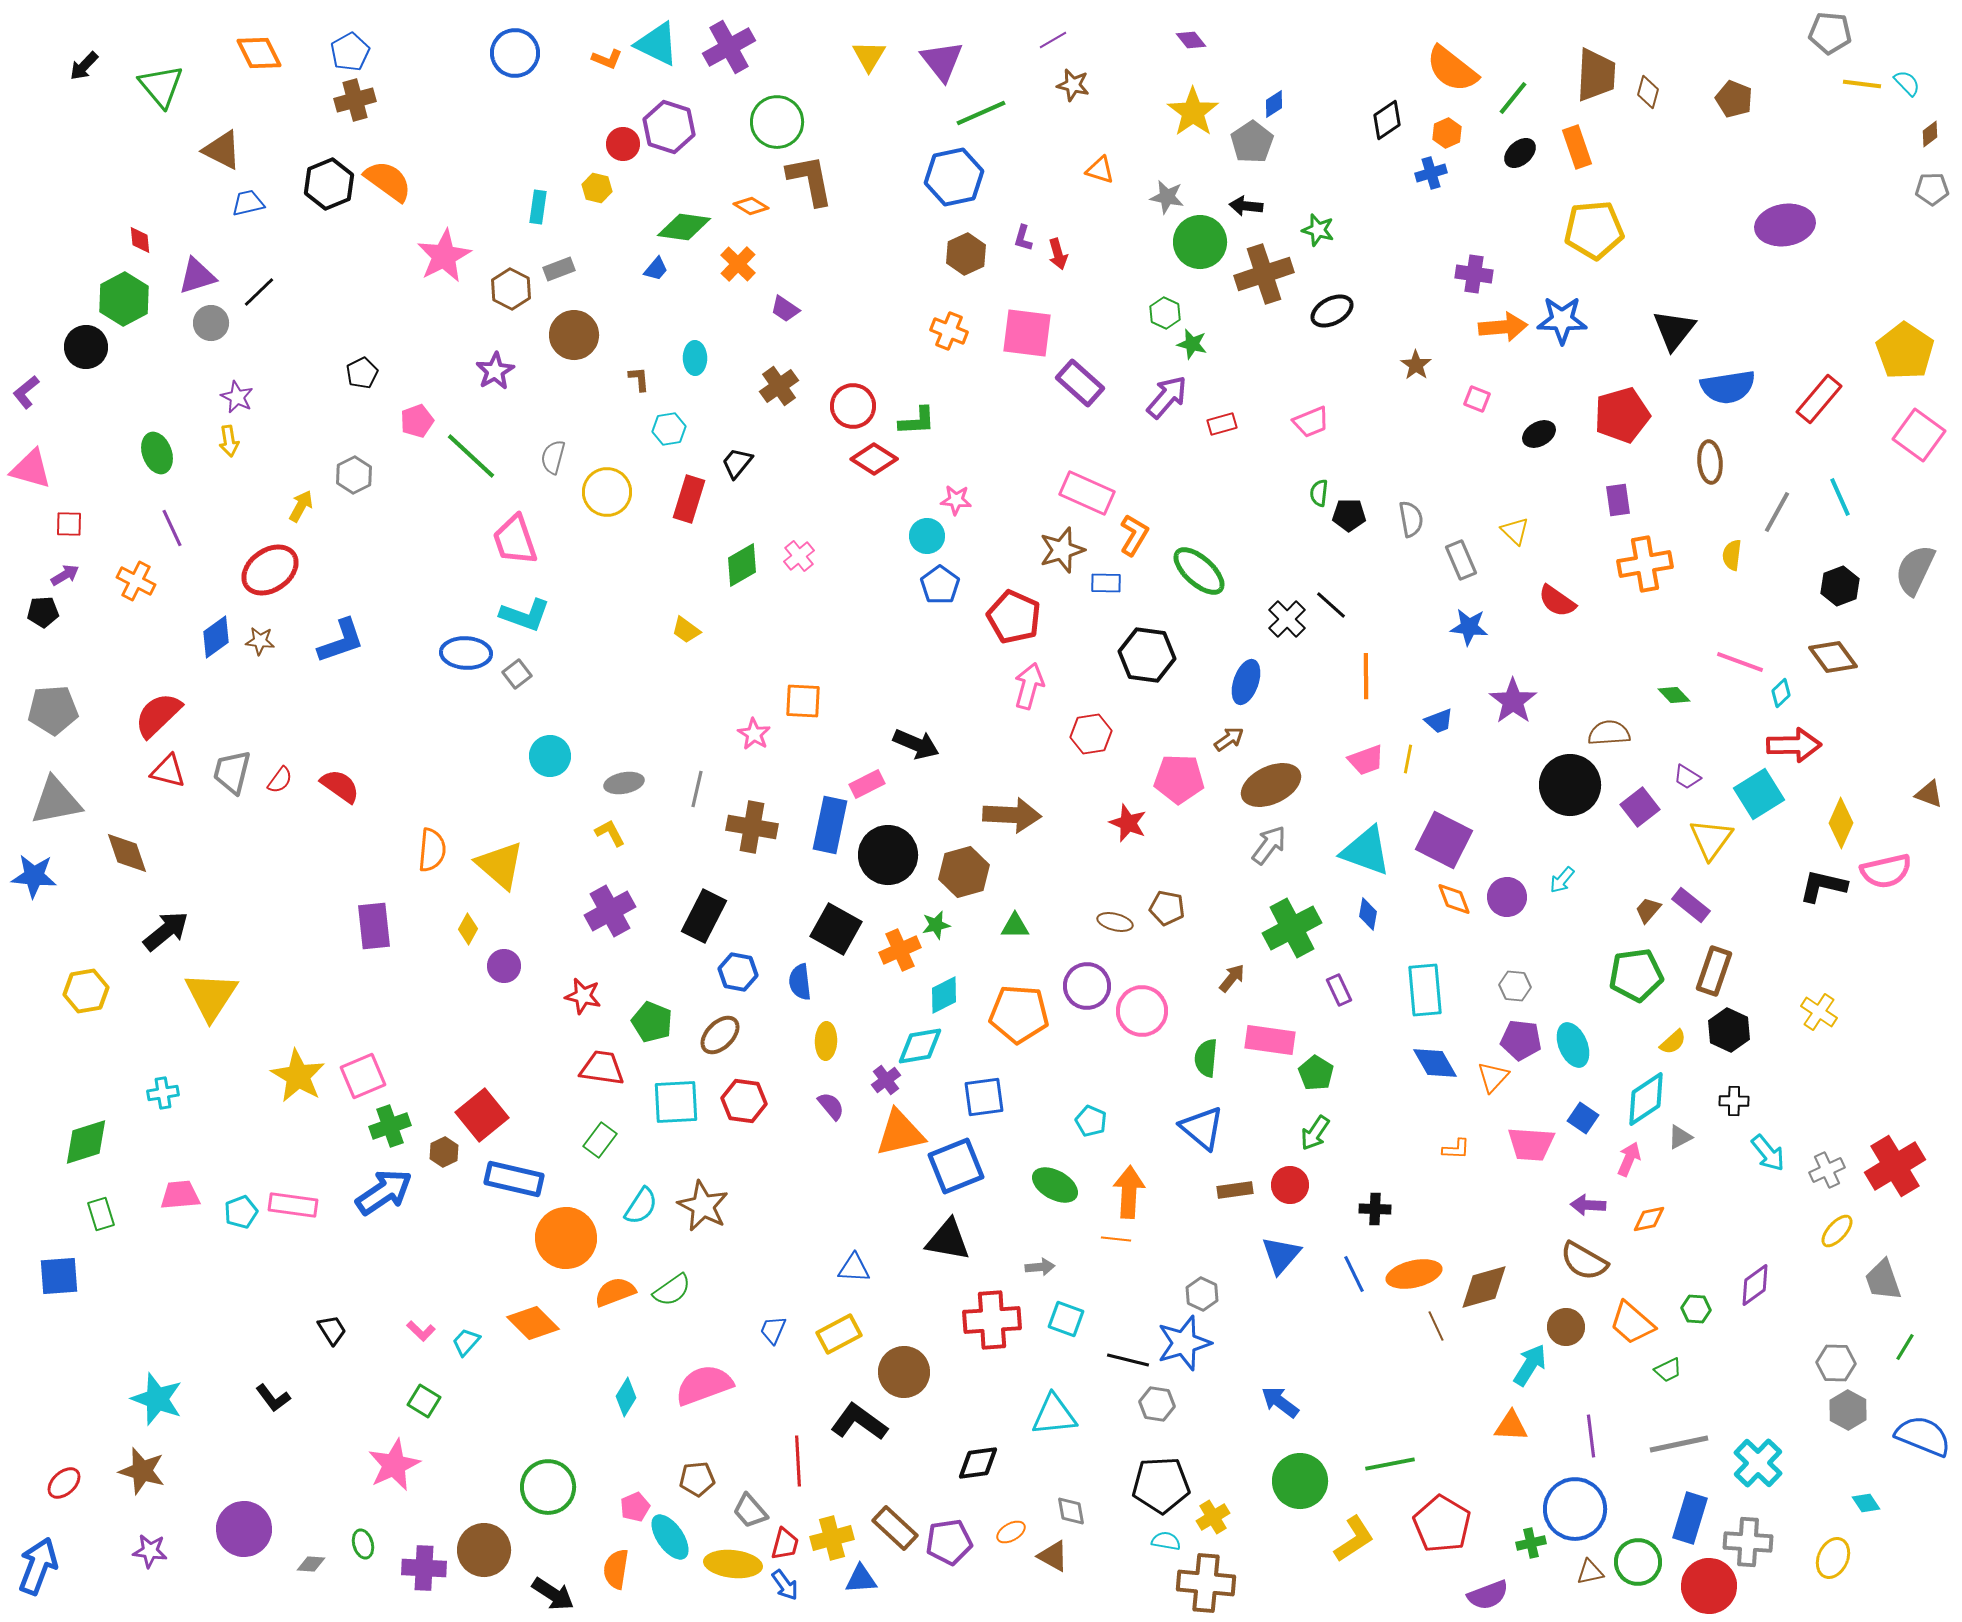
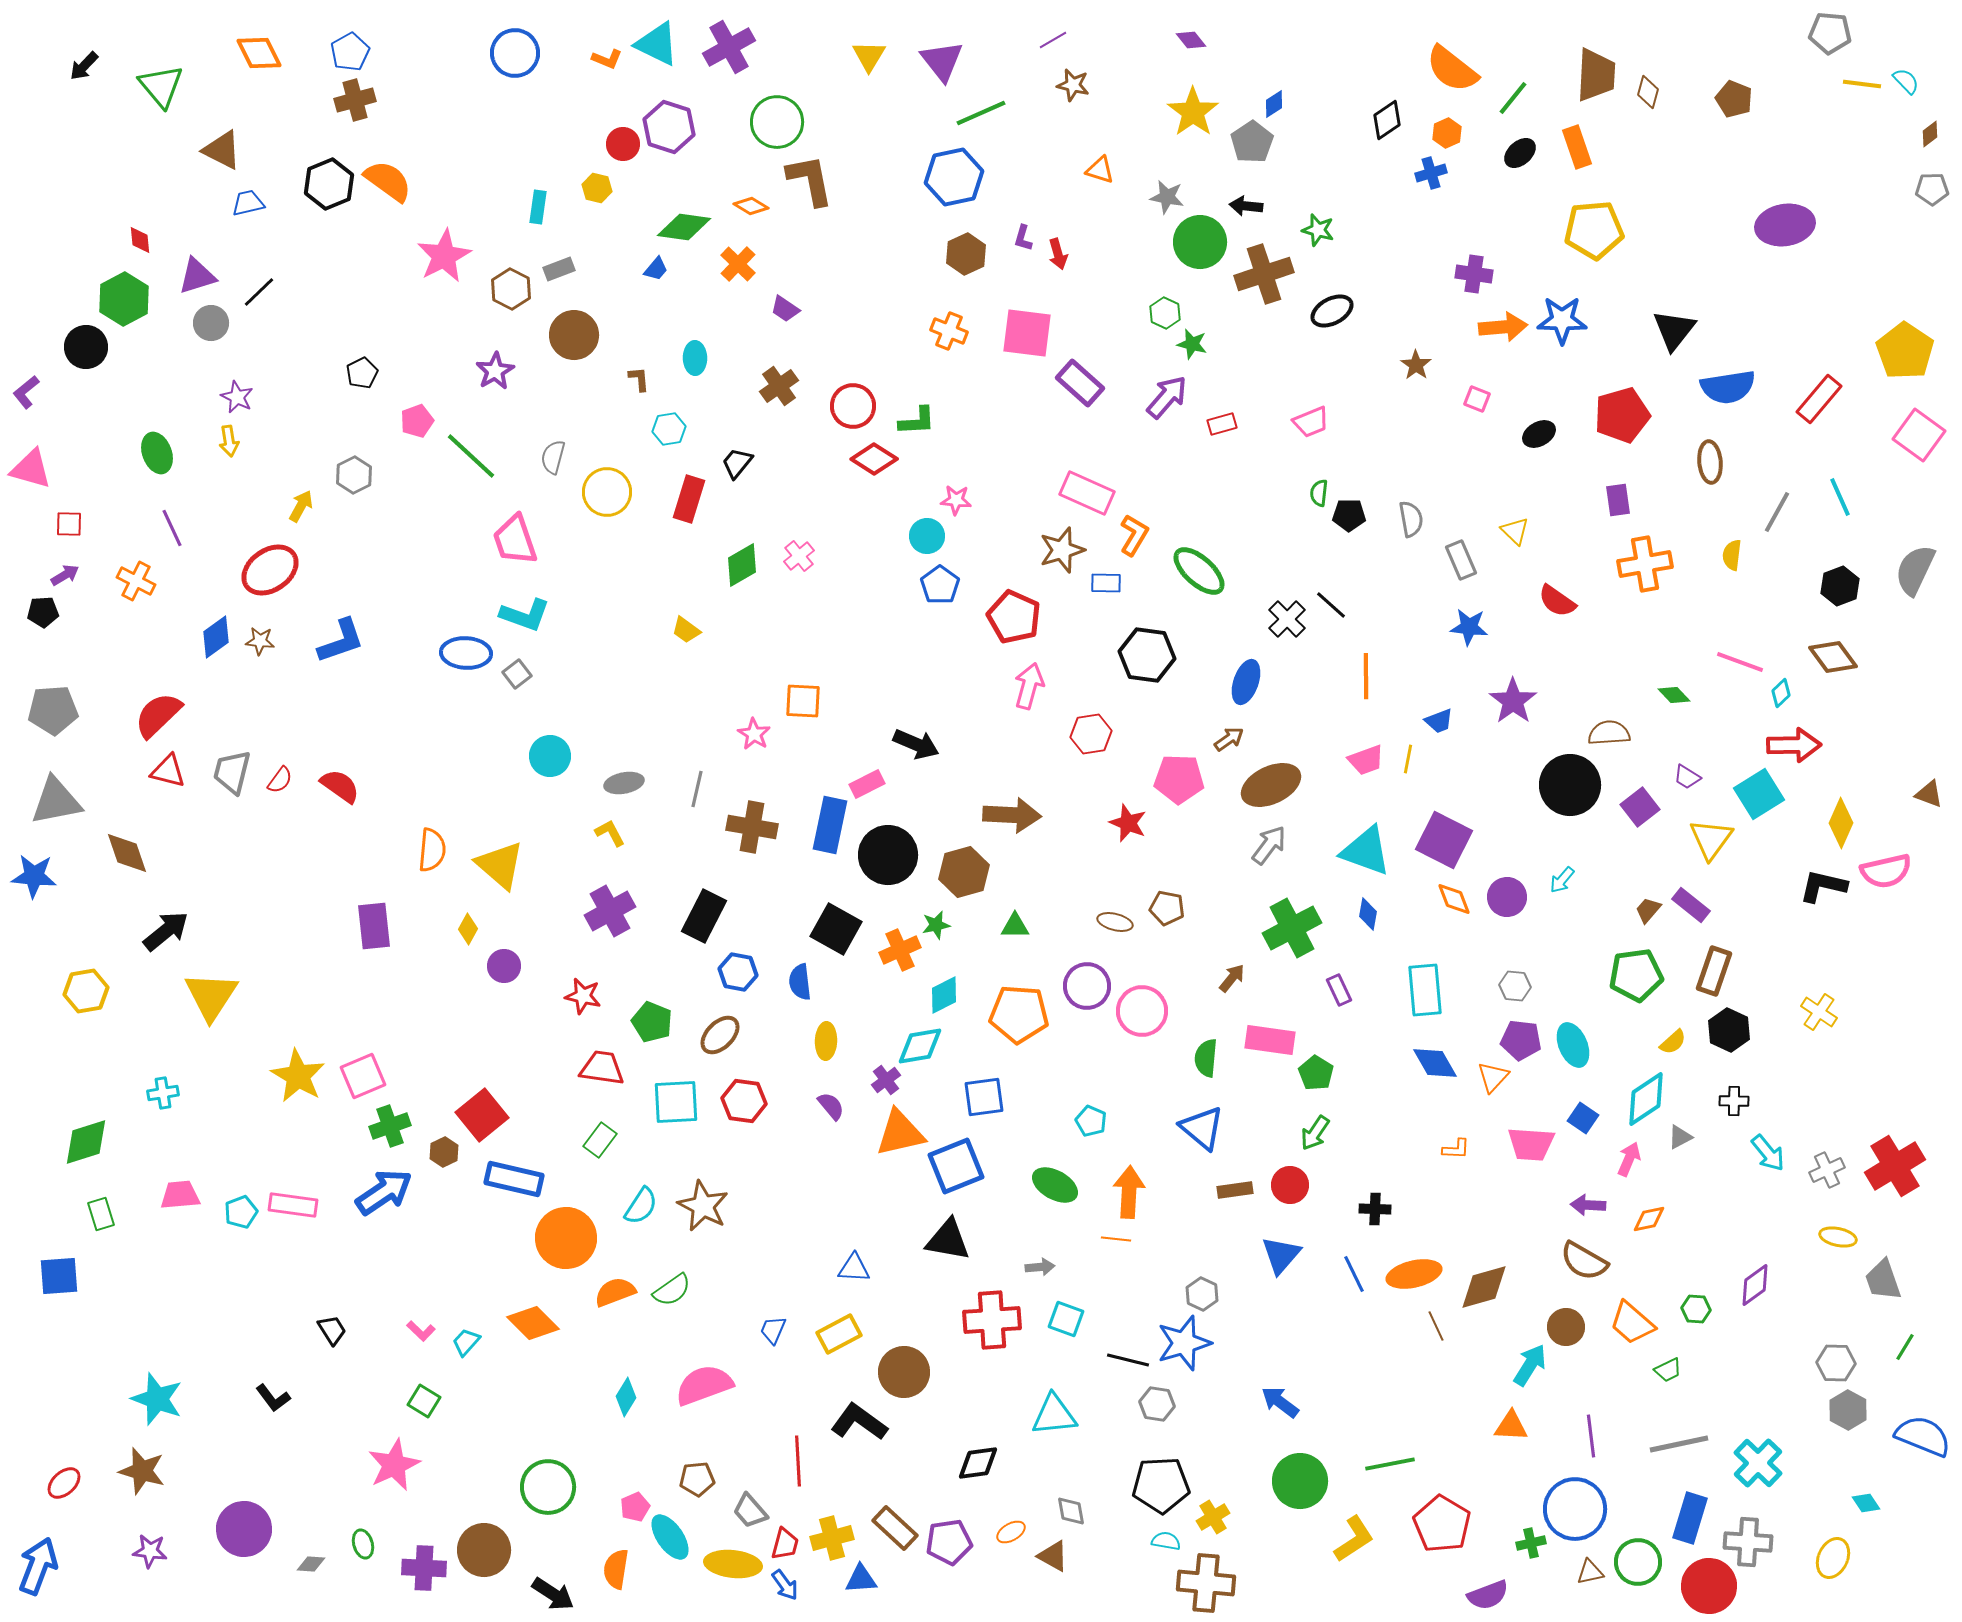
cyan semicircle at (1907, 83): moved 1 px left, 2 px up
yellow ellipse at (1837, 1231): moved 1 px right, 6 px down; rotated 60 degrees clockwise
